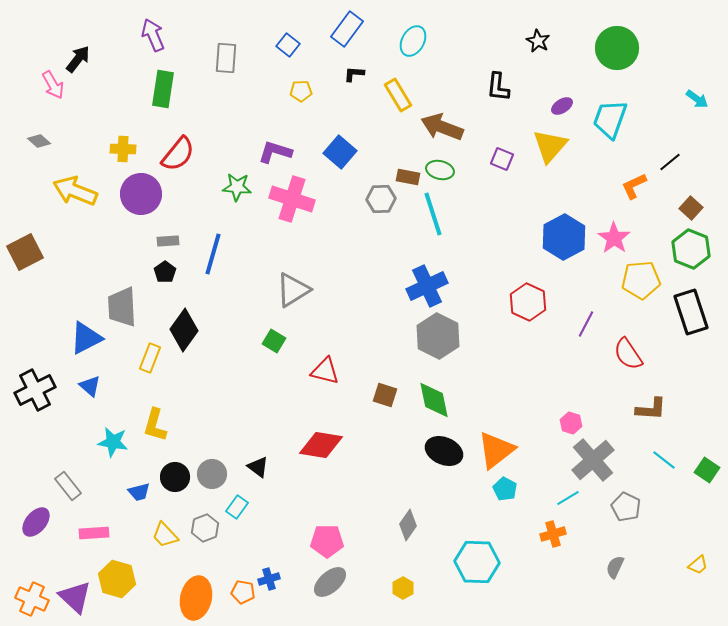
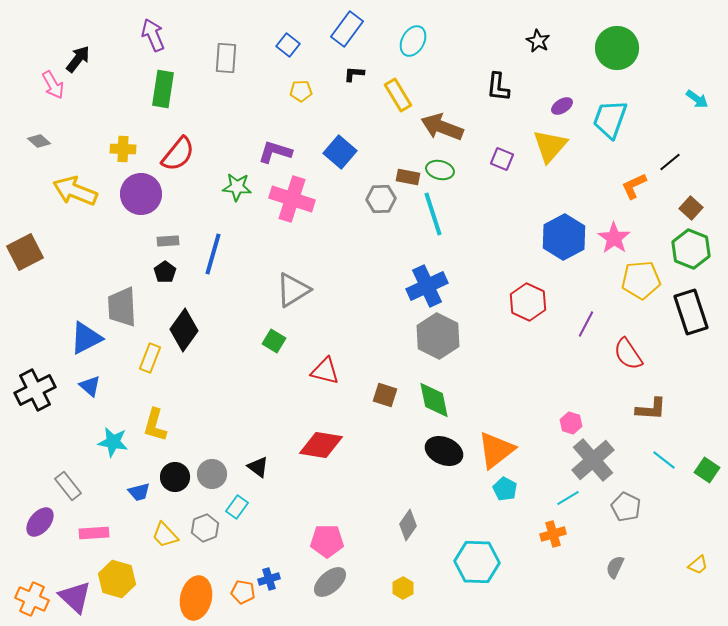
purple ellipse at (36, 522): moved 4 px right
